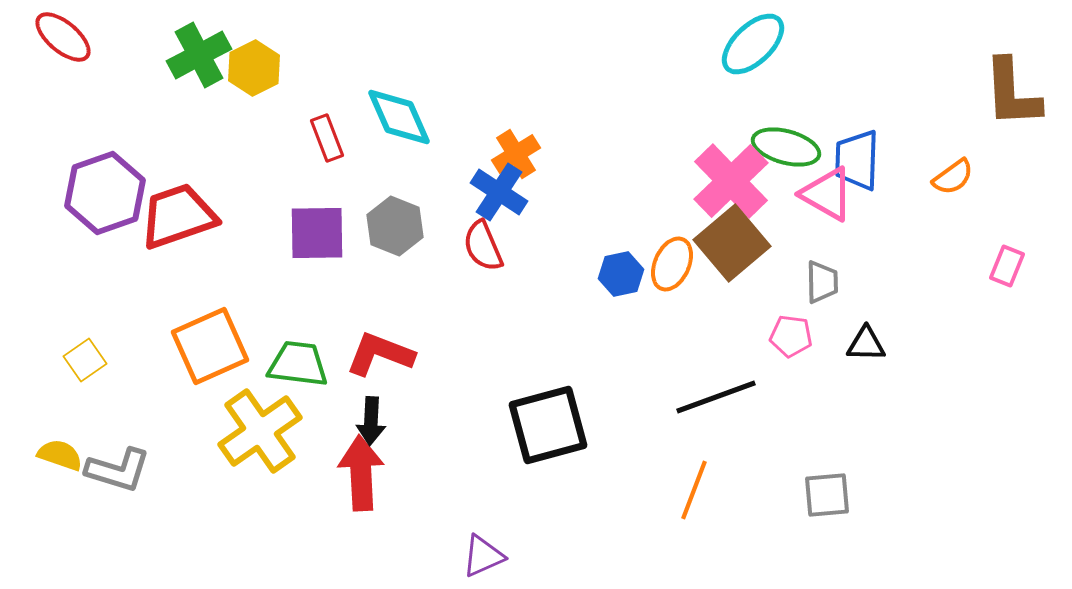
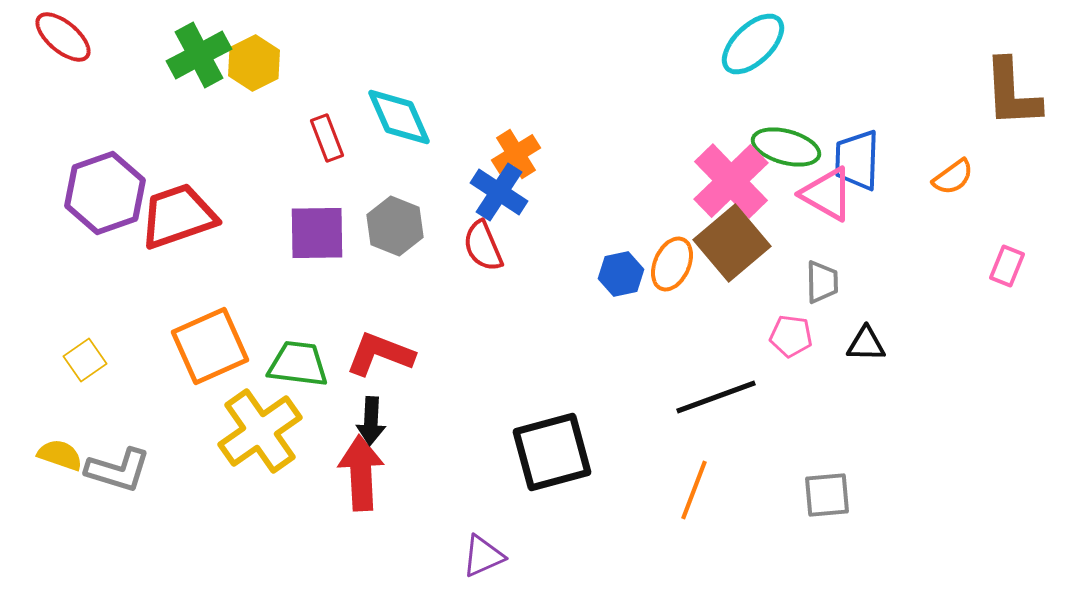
yellow hexagon: moved 5 px up
black square: moved 4 px right, 27 px down
